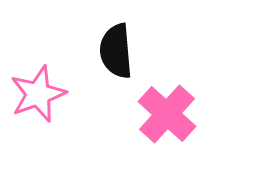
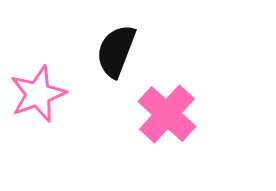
black semicircle: rotated 26 degrees clockwise
